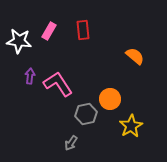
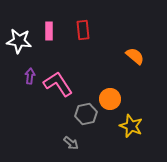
pink rectangle: rotated 30 degrees counterclockwise
yellow star: rotated 20 degrees counterclockwise
gray arrow: rotated 84 degrees counterclockwise
